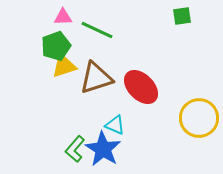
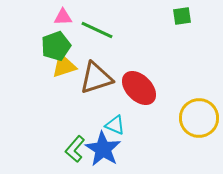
red ellipse: moved 2 px left, 1 px down
